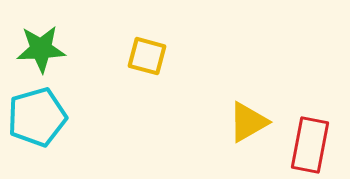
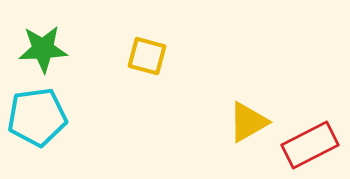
green star: moved 2 px right
cyan pentagon: rotated 8 degrees clockwise
red rectangle: rotated 52 degrees clockwise
